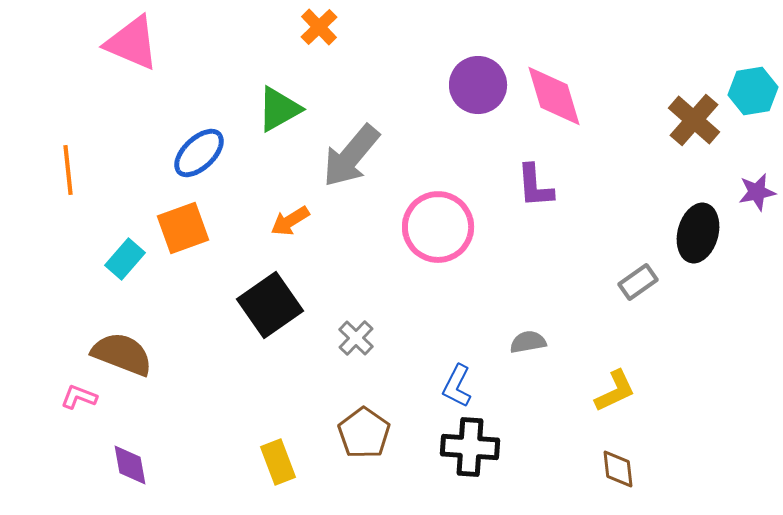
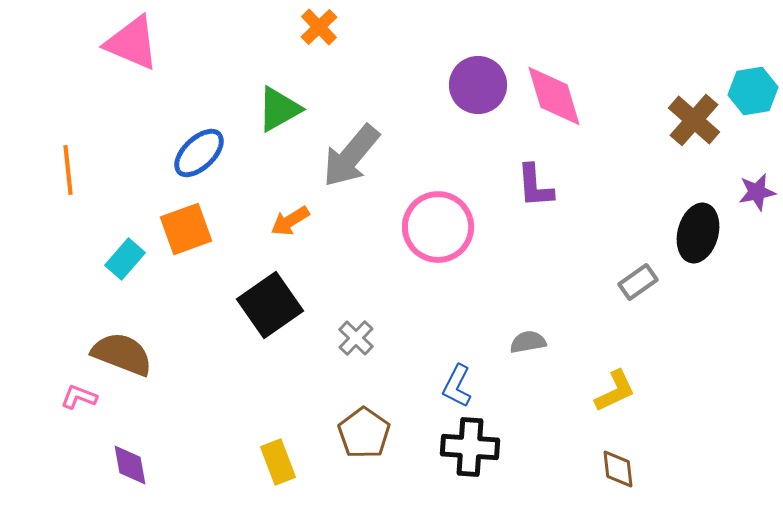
orange square: moved 3 px right, 1 px down
